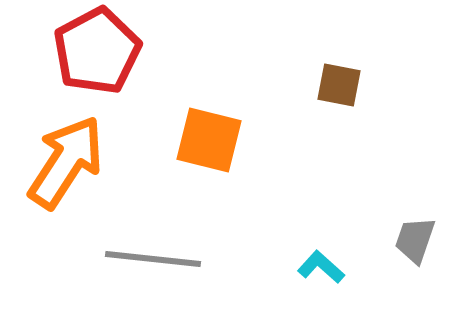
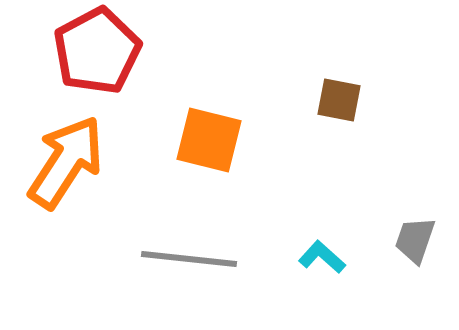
brown square: moved 15 px down
gray line: moved 36 px right
cyan L-shape: moved 1 px right, 10 px up
